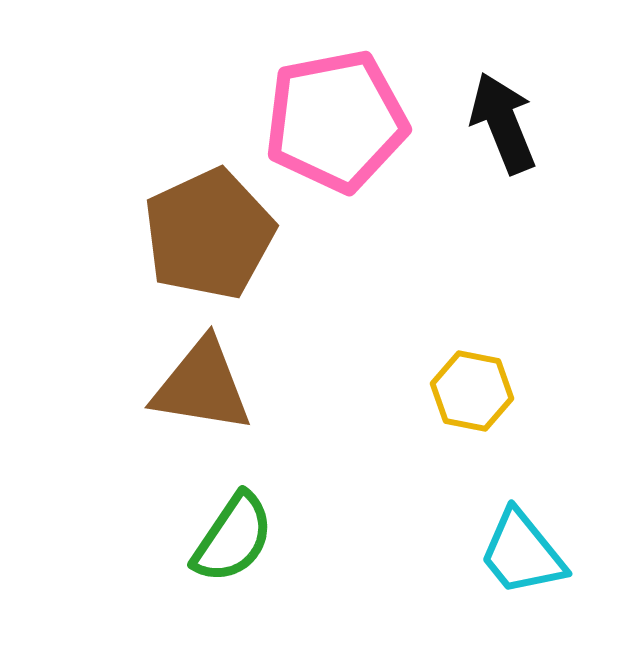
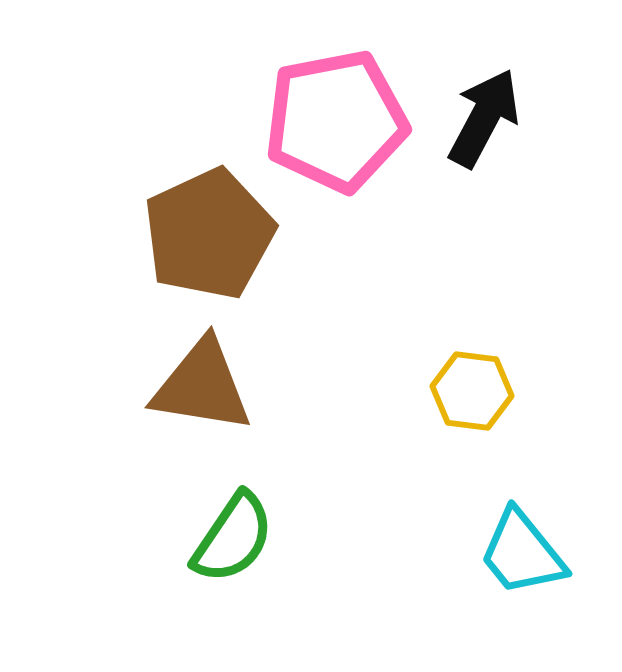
black arrow: moved 19 px left, 5 px up; rotated 50 degrees clockwise
yellow hexagon: rotated 4 degrees counterclockwise
